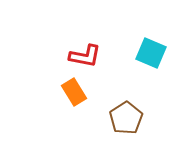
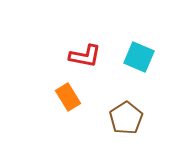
cyan square: moved 12 px left, 4 px down
orange rectangle: moved 6 px left, 5 px down
